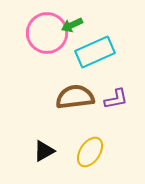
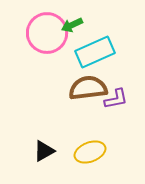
brown semicircle: moved 13 px right, 9 px up
yellow ellipse: rotated 36 degrees clockwise
